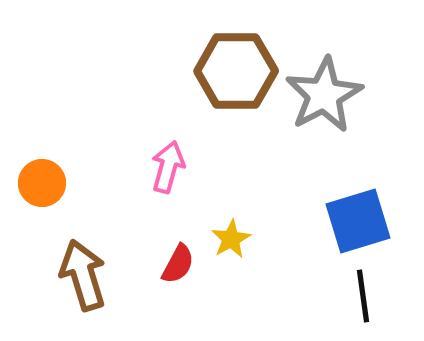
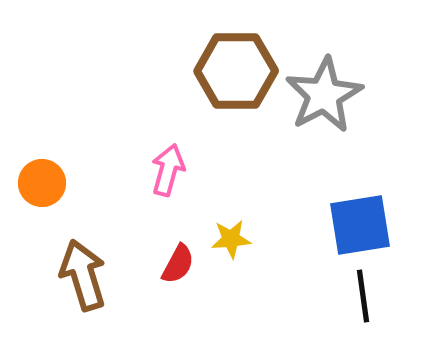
pink arrow: moved 3 px down
blue square: moved 2 px right, 4 px down; rotated 8 degrees clockwise
yellow star: rotated 24 degrees clockwise
